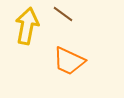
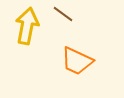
orange trapezoid: moved 8 px right
